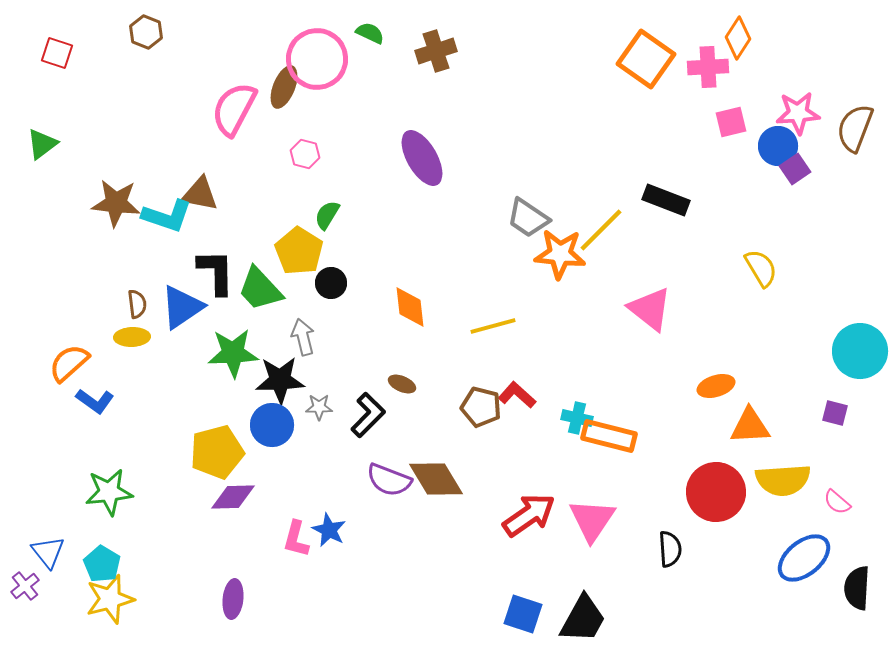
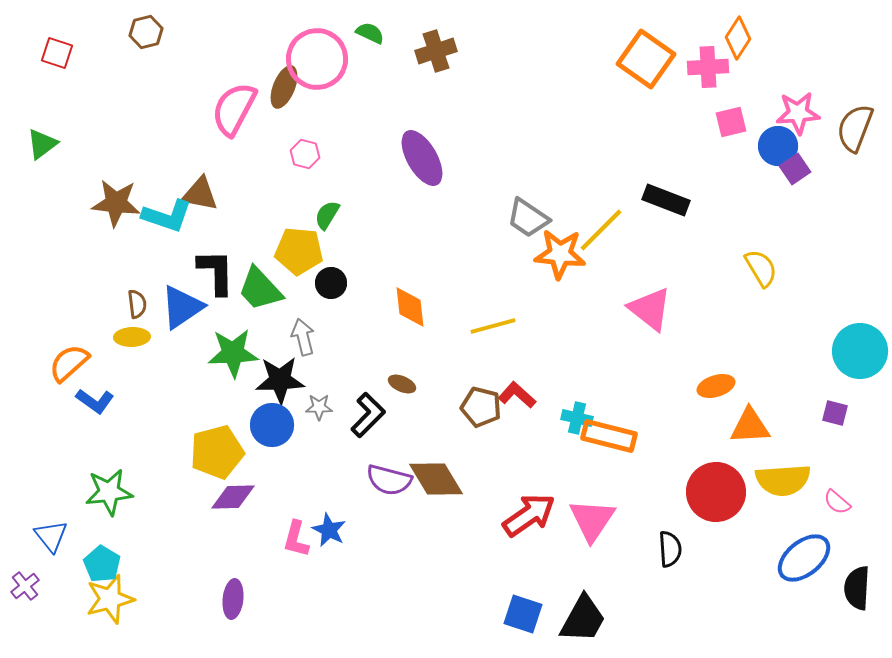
brown hexagon at (146, 32): rotated 24 degrees clockwise
yellow pentagon at (299, 251): rotated 27 degrees counterclockwise
purple semicircle at (389, 480): rotated 6 degrees counterclockwise
blue triangle at (48, 552): moved 3 px right, 16 px up
